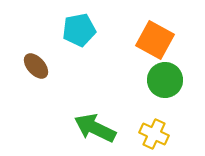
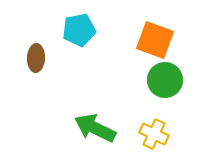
orange square: rotated 9 degrees counterclockwise
brown ellipse: moved 8 px up; rotated 44 degrees clockwise
